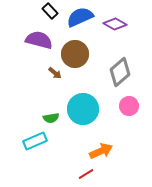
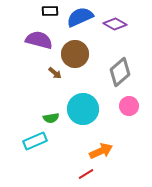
black rectangle: rotated 49 degrees counterclockwise
